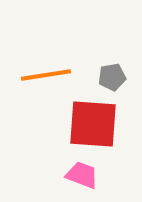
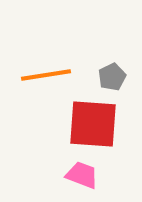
gray pentagon: rotated 16 degrees counterclockwise
